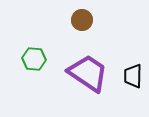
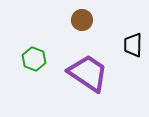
green hexagon: rotated 15 degrees clockwise
black trapezoid: moved 31 px up
